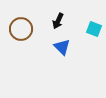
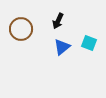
cyan square: moved 5 px left, 14 px down
blue triangle: rotated 36 degrees clockwise
